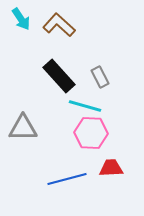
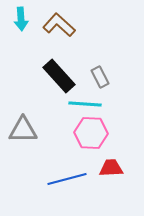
cyan arrow: rotated 30 degrees clockwise
cyan line: moved 2 px up; rotated 12 degrees counterclockwise
gray triangle: moved 2 px down
